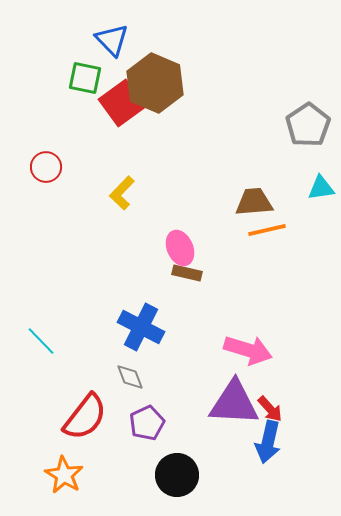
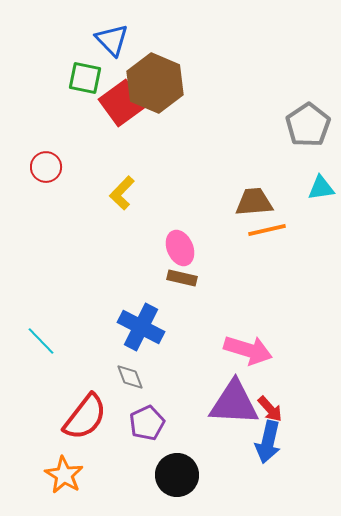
brown rectangle: moved 5 px left, 5 px down
